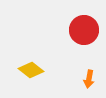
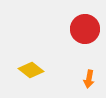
red circle: moved 1 px right, 1 px up
